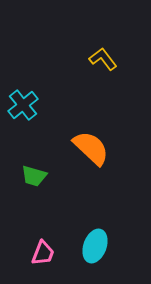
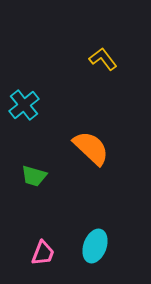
cyan cross: moved 1 px right
